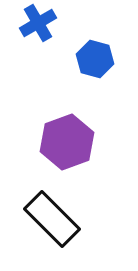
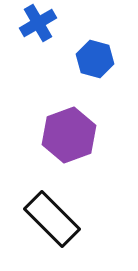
purple hexagon: moved 2 px right, 7 px up
